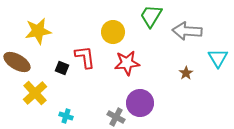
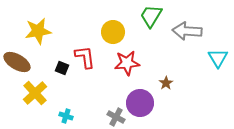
brown star: moved 20 px left, 10 px down
